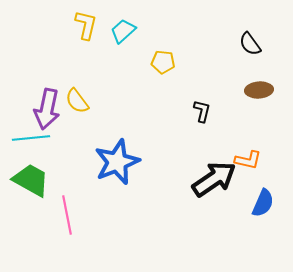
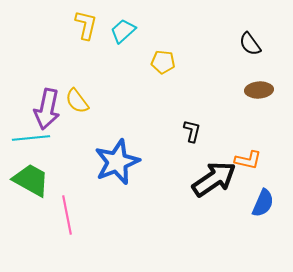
black L-shape: moved 10 px left, 20 px down
